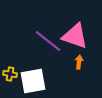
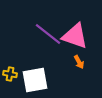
purple line: moved 7 px up
orange arrow: rotated 144 degrees clockwise
white square: moved 2 px right, 1 px up
